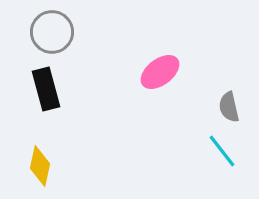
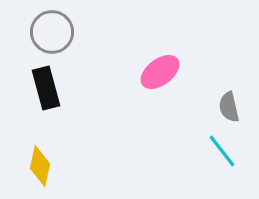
black rectangle: moved 1 px up
